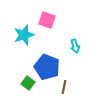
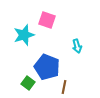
cyan arrow: moved 2 px right
